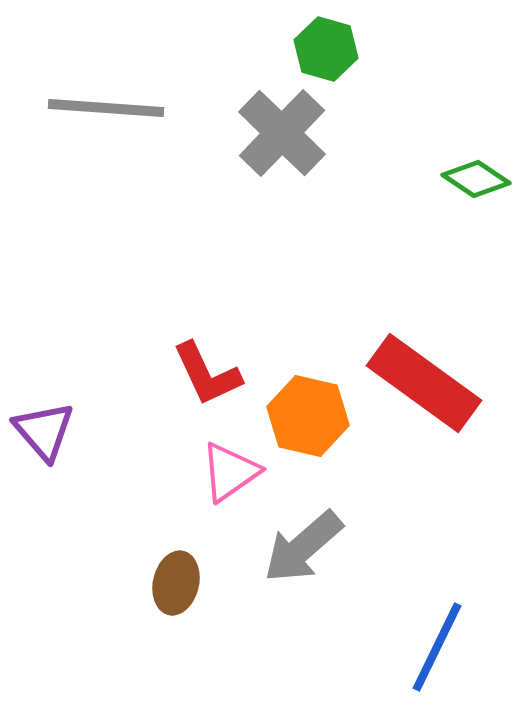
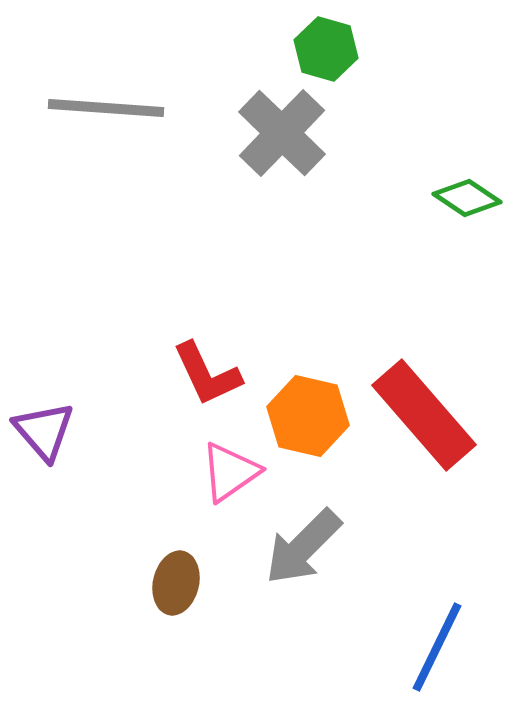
green diamond: moved 9 px left, 19 px down
red rectangle: moved 32 px down; rotated 13 degrees clockwise
gray arrow: rotated 4 degrees counterclockwise
